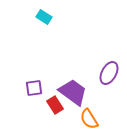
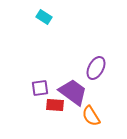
purple ellipse: moved 13 px left, 5 px up
purple square: moved 6 px right
red rectangle: rotated 54 degrees counterclockwise
orange semicircle: moved 2 px right, 3 px up
